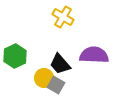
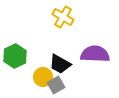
purple semicircle: moved 1 px right, 1 px up
black trapezoid: rotated 20 degrees counterclockwise
yellow circle: moved 1 px left, 1 px up
gray square: rotated 30 degrees clockwise
